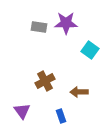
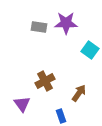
brown arrow: moved 1 px down; rotated 126 degrees clockwise
purple triangle: moved 7 px up
